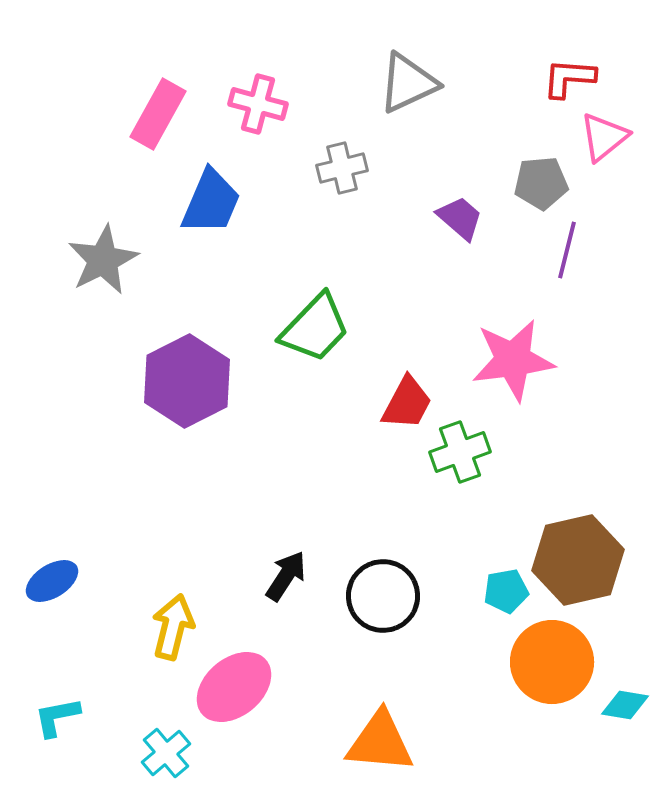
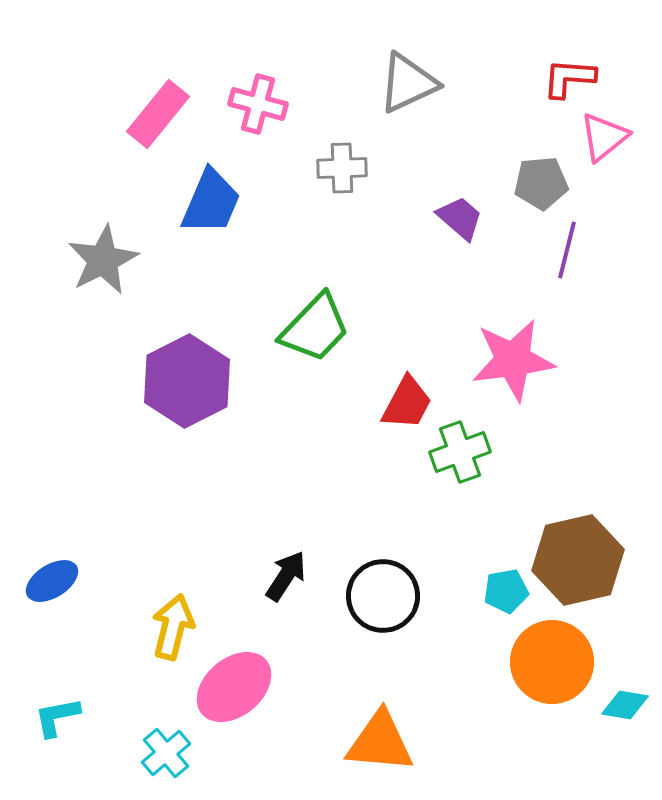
pink rectangle: rotated 10 degrees clockwise
gray cross: rotated 12 degrees clockwise
